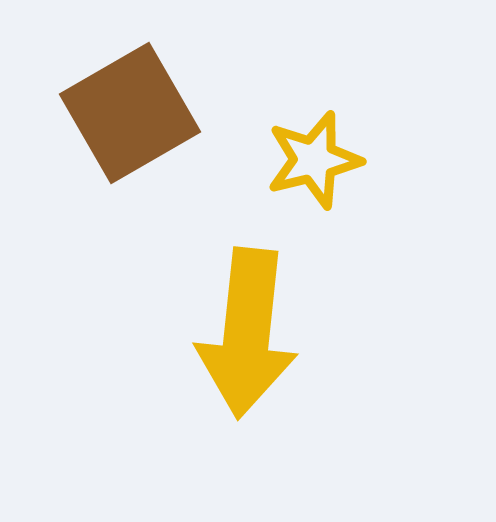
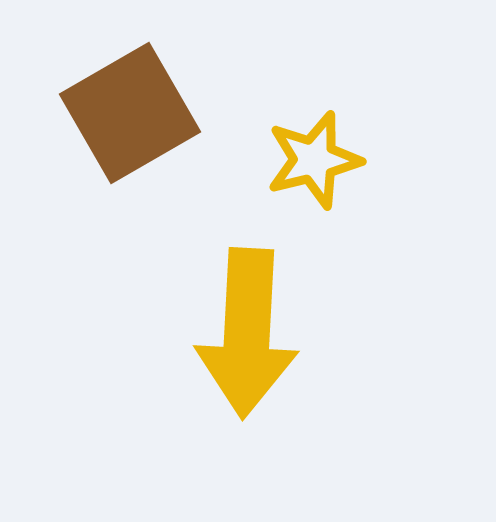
yellow arrow: rotated 3 degrees counterclockwise
